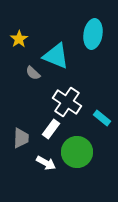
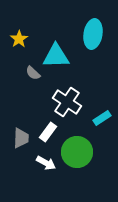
cyan triangle: rotated 24 degrees counterclockwise
cyan rectangle: rotated 72 degrees counterclockwise
white rectangle: moved 3 px left, 3 px down
